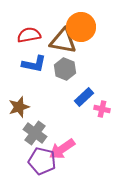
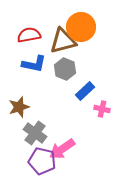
brown triangle: rotated 24 degrees counterclockwise
blue rectangle: moved 1 px right, 6 px up
